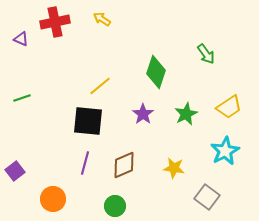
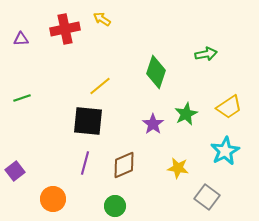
red cross: moved 10 px right, 7 px down
purple triangle: rotated 28 degrees counterclockwise
green arrow: rotated 65 degrees counterclockwise
purple star: moved 10 px right, 10 px down
yellow star: moved 4 px right
